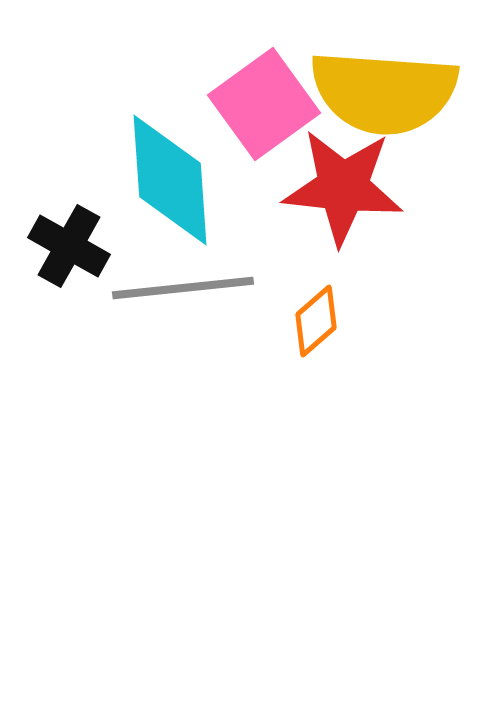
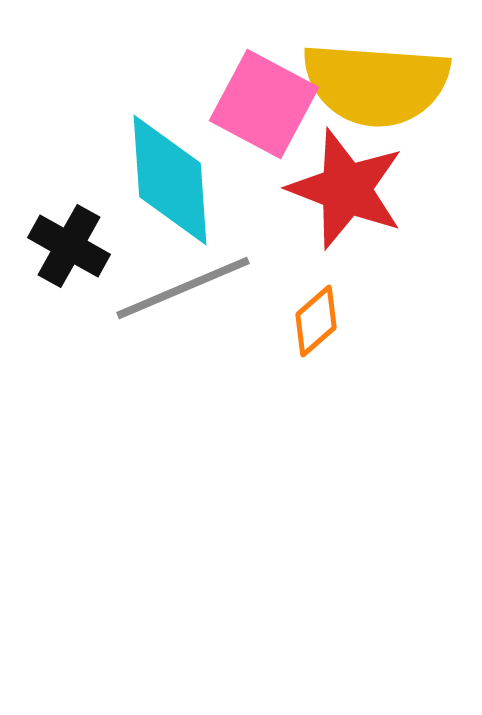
yellow semicircle: moved 8 px left, 8 px up
pink square: rotated 26 degrees counterclockwise
red star: moved 3 px right, 2 px down; rotated 15 degrees clockwise
gray line: rotated 17 degrees counterclockwise
